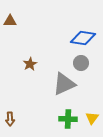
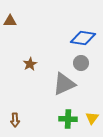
brown arrow: moved 5 px right, 1 px down
